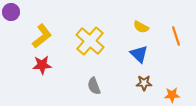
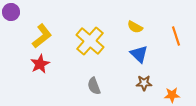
yellow semicircle: moved 6 px left
red star: moved 2 px left, 1 px up; rotated 24 degrees counterclockwise
